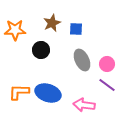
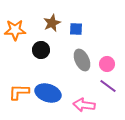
purple line: moved 1 px right, 1 px down
